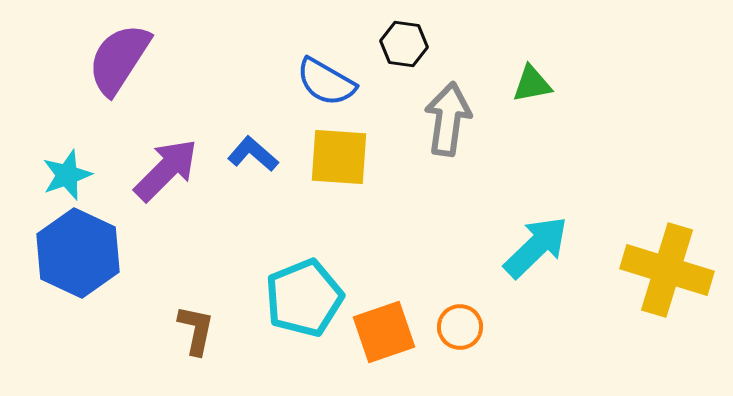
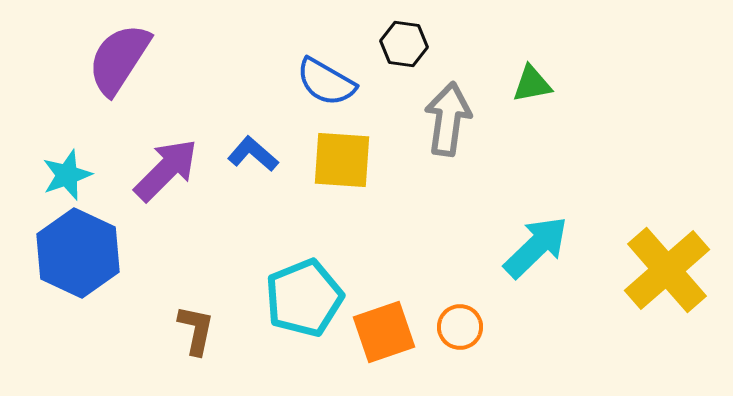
yellow square: moved 3 px right, 3 px down
yellow cross: rotated 32 degrees clockwise
